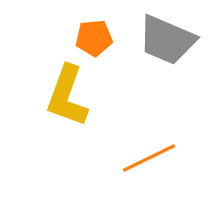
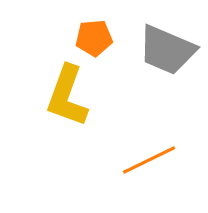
gray trapezoid: moved 10 px down
orange line: moved 2 px down
